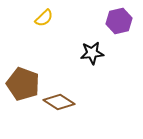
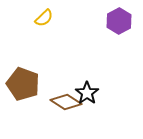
purple hexagon: rotated 15 degrees counterclockwise
black star: moved 5 px left, 40 px down; rotated 30 degrees counterclockwise
brown diamond: moved 7 px right
